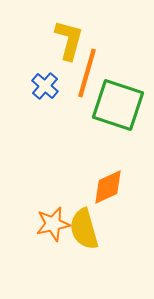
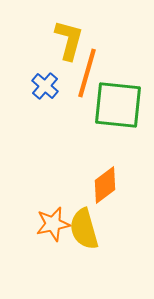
green square: rotated 12 degrees counterclockwise
orange diamond: moved 3 px left, 2 px up; rotated 12 degrees counterclockwise
